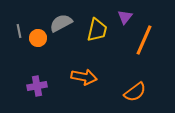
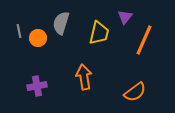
gray semicircle: rotated 45 degrees counterclockwise
yellow trapezoid: moved 2 px right, 3 px down
orange arrow: rotated 110 degrees counterclockwise
